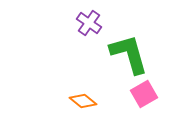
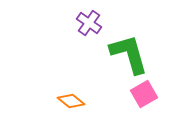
orange diamond: moved 12 px left
